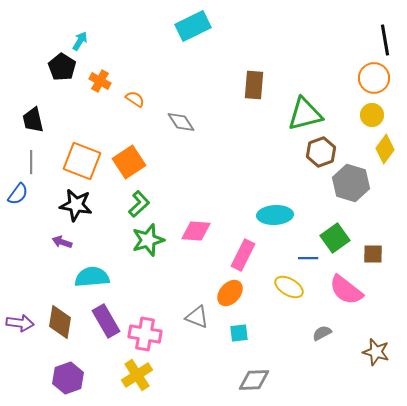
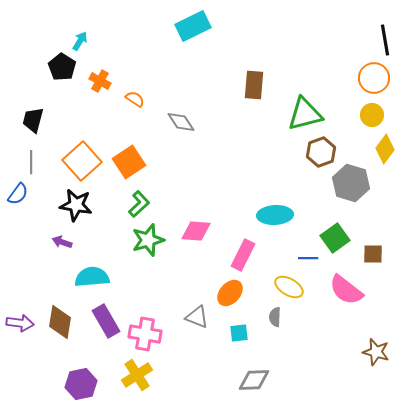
black trapezoid at (33, 120): rotated 28 degrees clockwise
orange square at (82, 161): rotated 27 degrees clockwise
gray semicircle at (322, 333): moved 47 px left, 16 px up; rotated 60 degrees counterclockwise
purple hexagon at (68, 378): moved 13 px right, 6 px down; rotated 8 degrees clockwise
